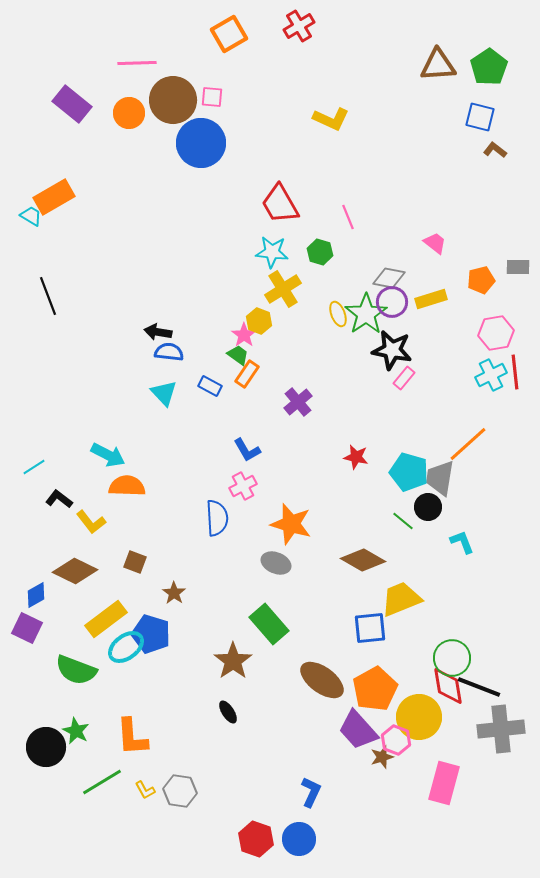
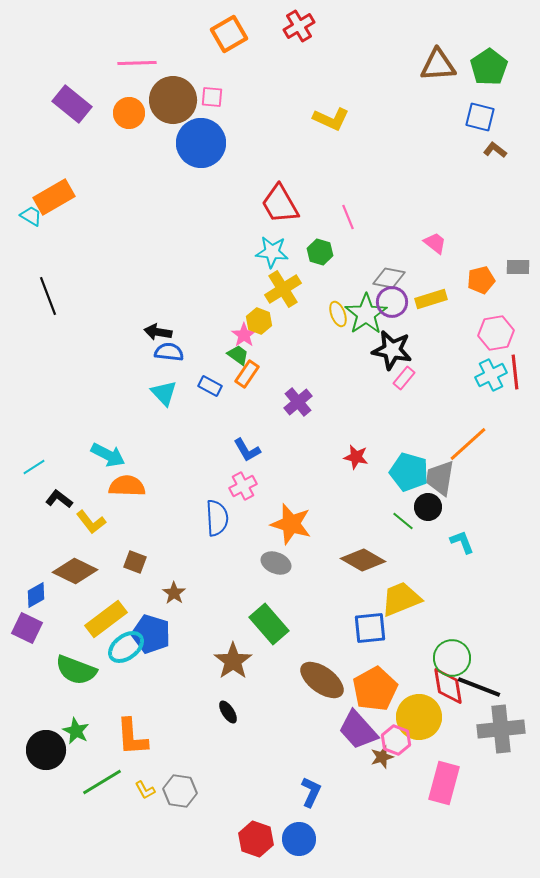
black circle at (46, 747): moved 3 px down
